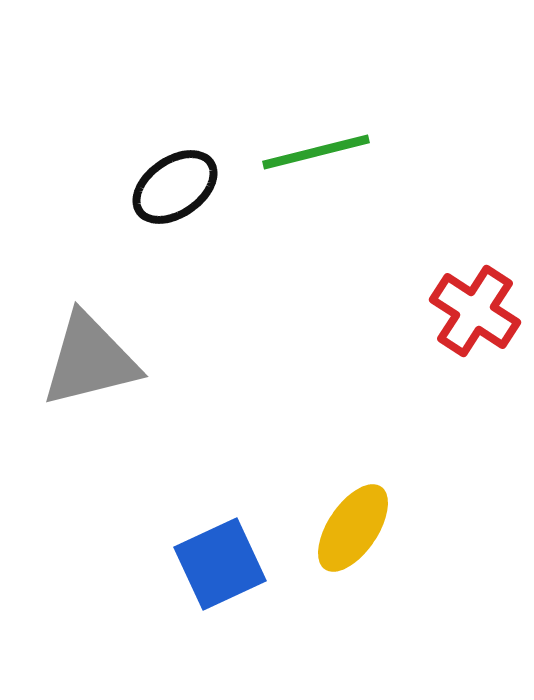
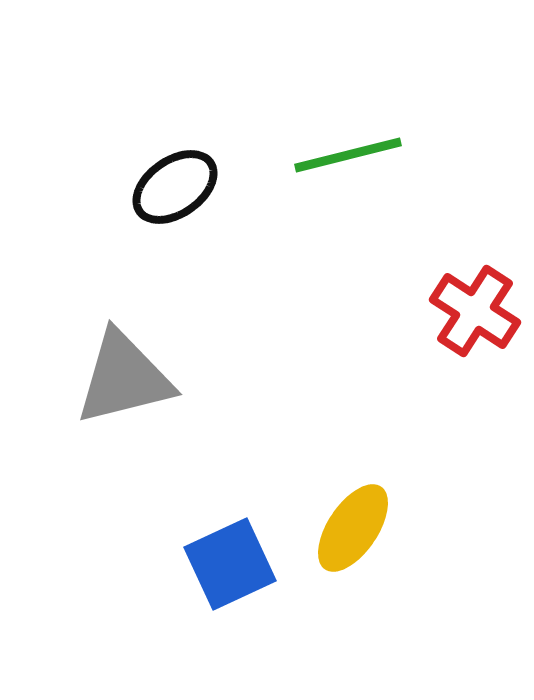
green line: moved 32 px right, 3 px down
gray triangle: moved 34 px right, 18 px down
blue square: moved 10 px right
